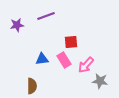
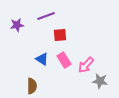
red square: moved 11 px left, 7 px up
blue triangle: rotated 40 degrees clockwise
